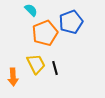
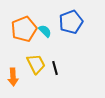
cyan semicircle: moved 14 px right, 21 px down
orange pentagon: moved 21 px left, 4 px up
